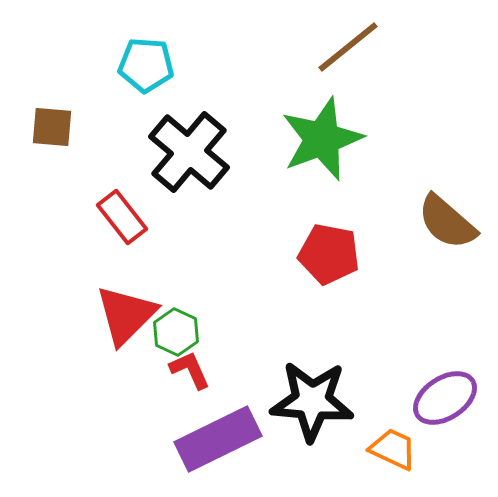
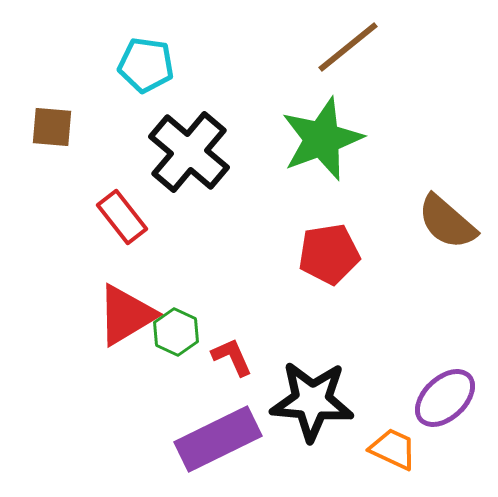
cyan pentagon: rotated 4 degrees clockwise
red pentagon: rotated 20 degrees counterclockwise
red triangle: rotated 14 degrees clockwise
red L-shape: moved 42 px right, 13 px up
purple ellipse: rotated 10 degrees counterclockwise
